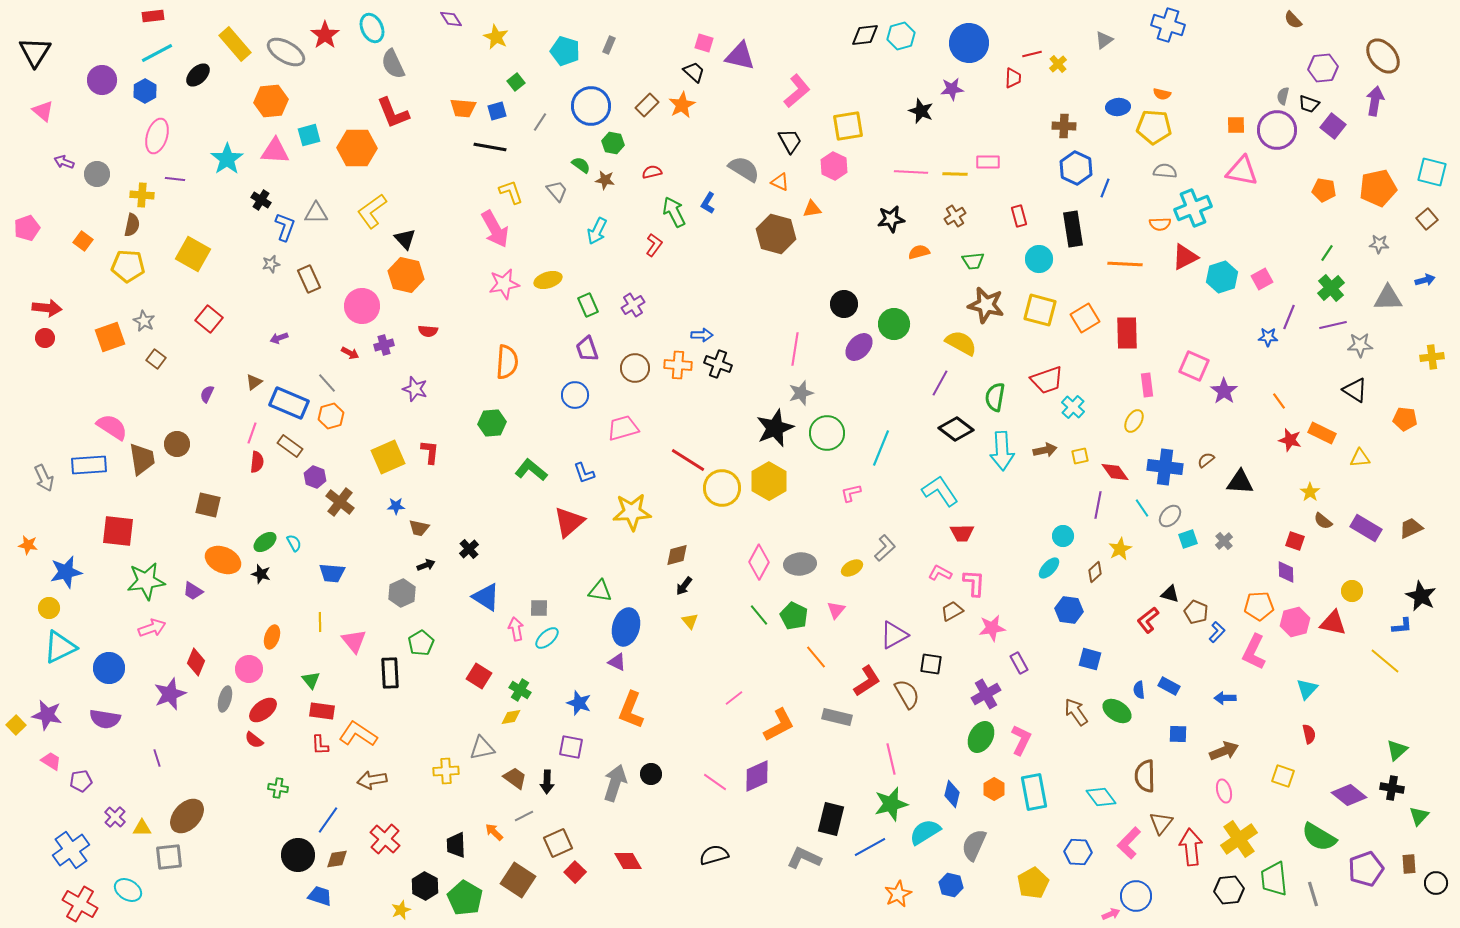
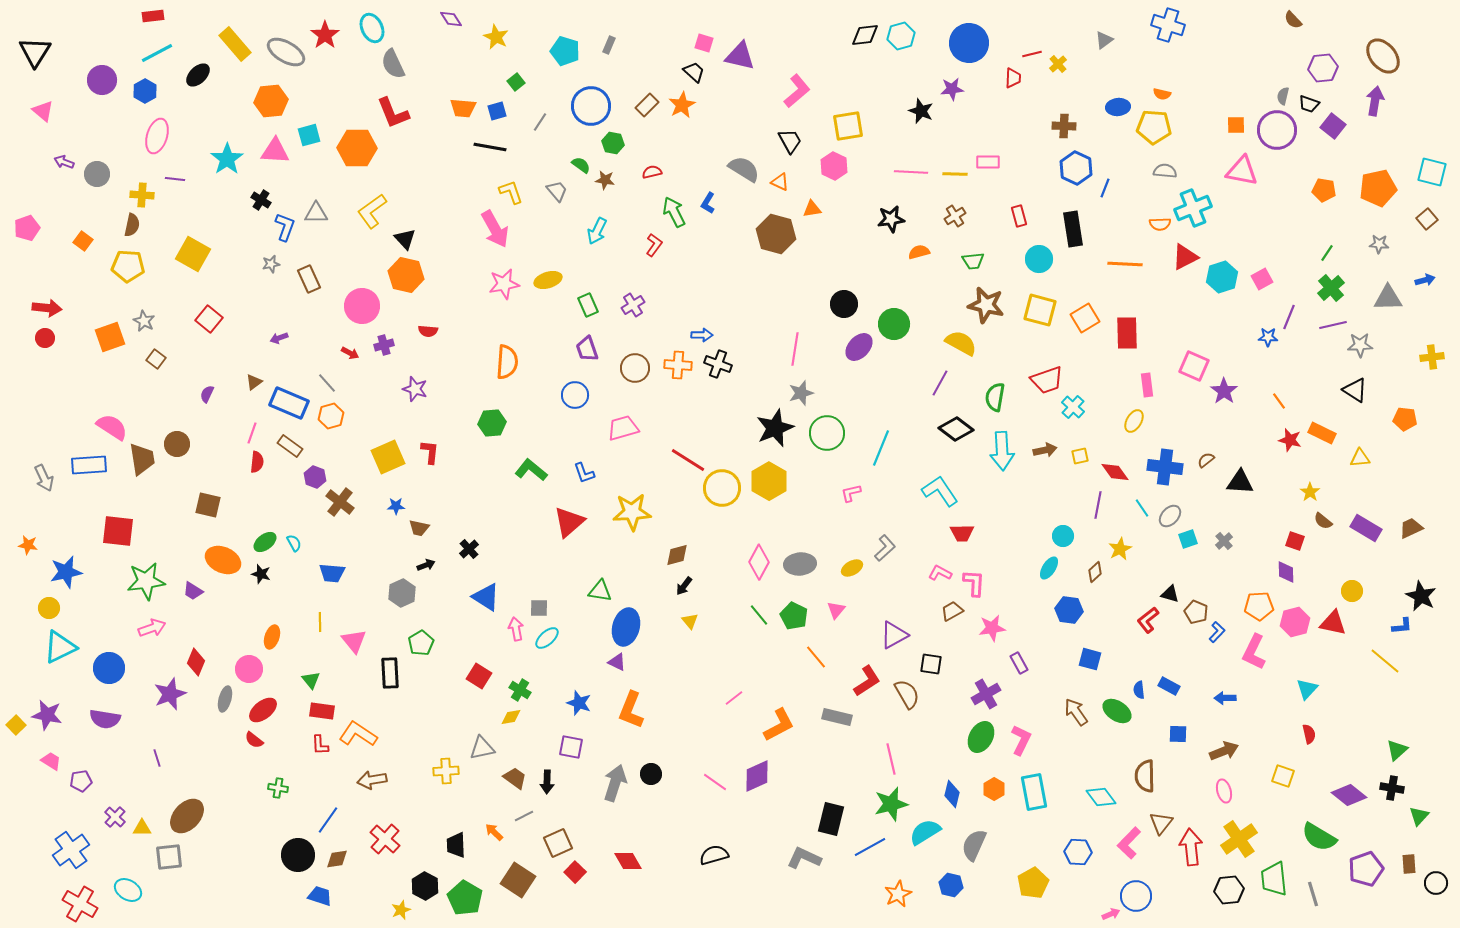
cyan ellipse at (1049, 568): rotated 10 degrees counterclockwise
